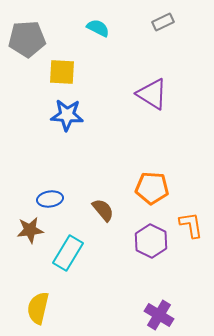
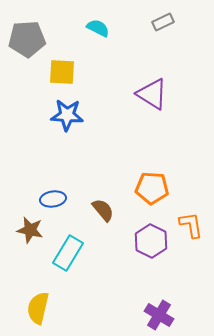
blue ellipse: moved 3 px right
brown star: rotated 20 degrees clockwise
